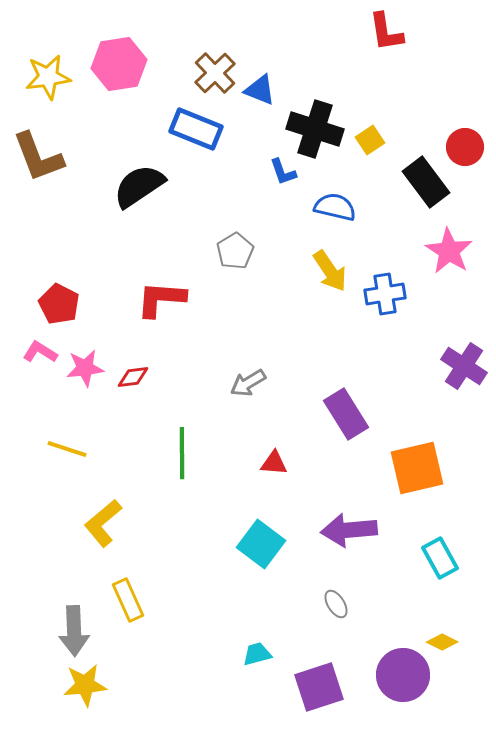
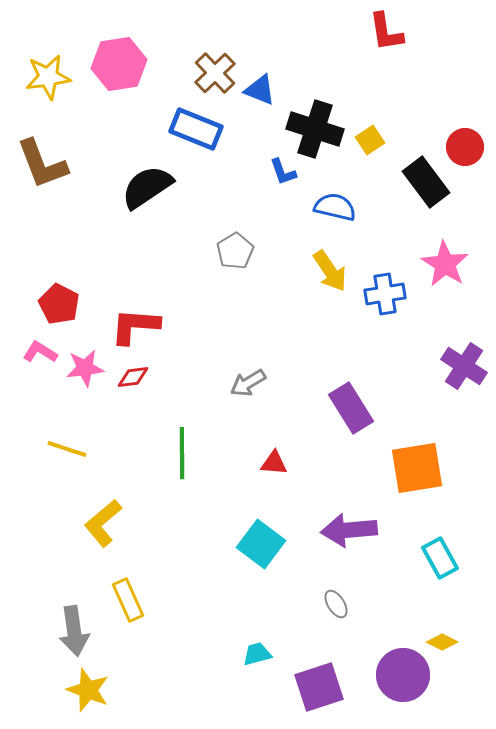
brown L-shape at (38, 157): moved 4 px right, 7 px down
black semicircle at (139, 186): moved 8 px right, 1 px down
pink star at (449, 251): moved 4 px left, 13 px down
red L-shape at (161, 299): moved 26 px left, 27 px down
purple rectangle at (346, 414): moved 5 px right, 6 px up
orange square at (417, 468): rotated 4 degrees clockwise
gray arrow at (74, 631): rotated 6 degrees counterclockwise
yellow star at (85, 685): moved 3 px right, 5 px down; rotated 27 degrees clockwise
